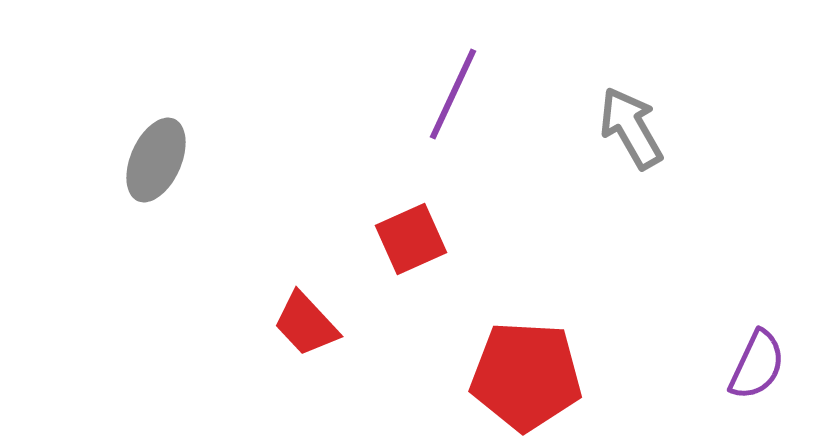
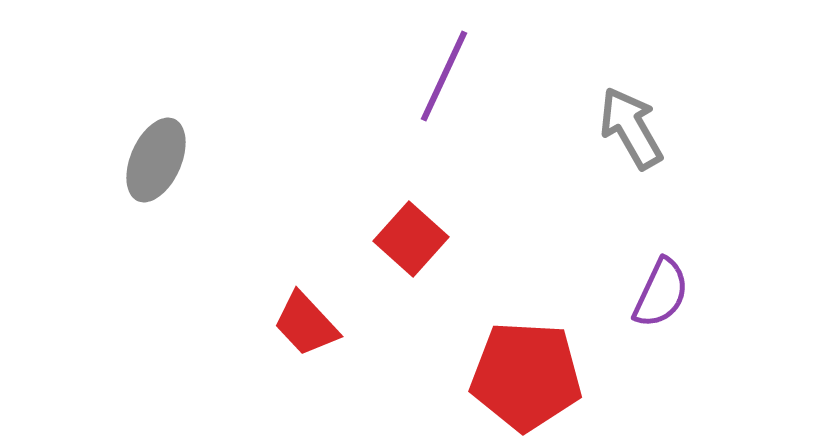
purple line: moved 9 px left, 18 px up
red square: rotated 24 degrees counterclockwise
purple semicircle: moved 96 px left, 72 px up
